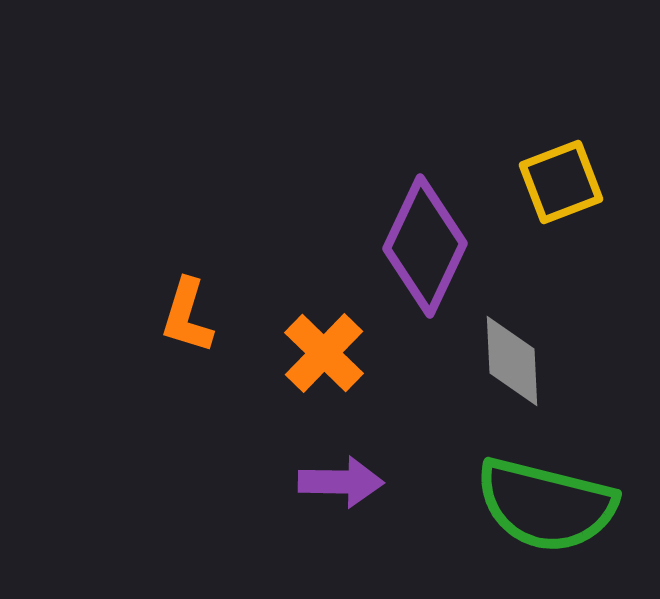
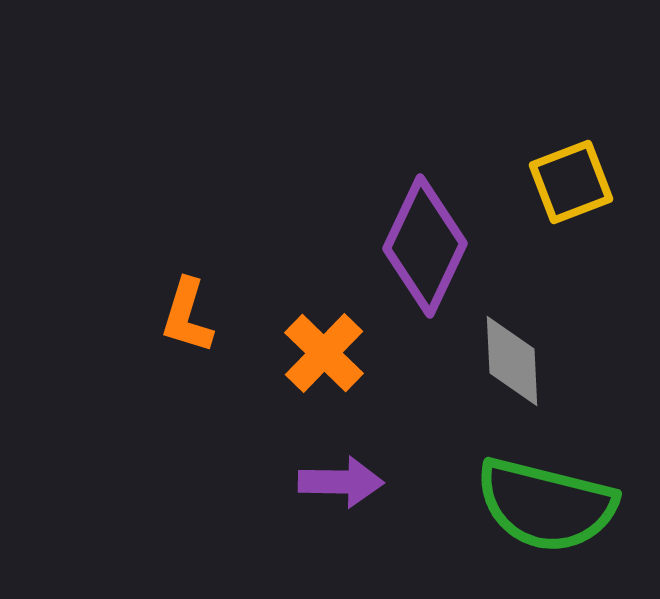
yellow square: moved 10 px right
